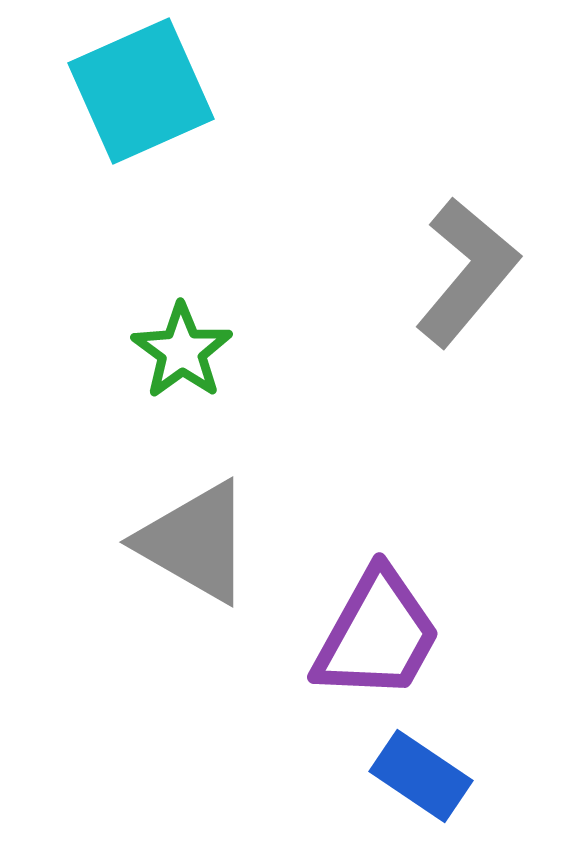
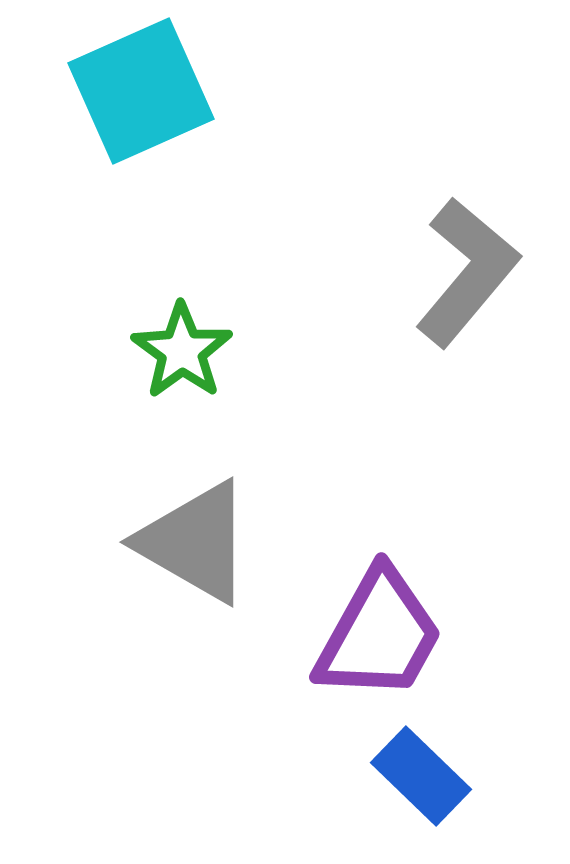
purple trapezoid: moved 2 px right
blue rectangle: rotated 10 degrees clockwise
